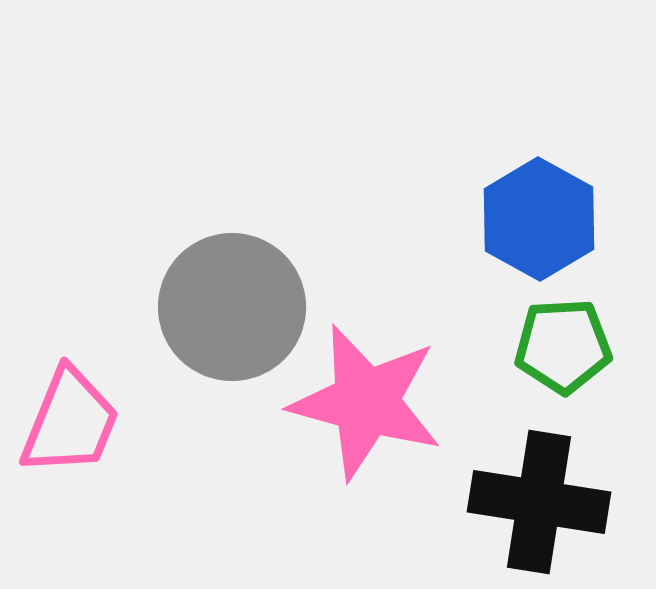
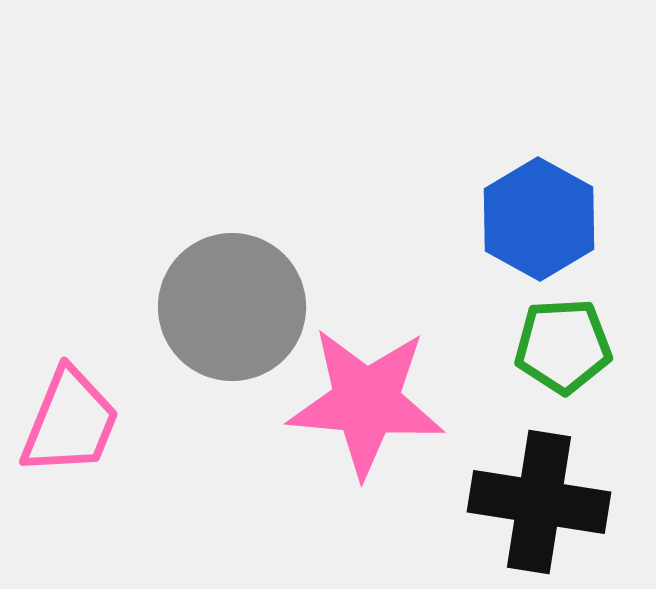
pink star: rotated 10 degrees counterclockwise
